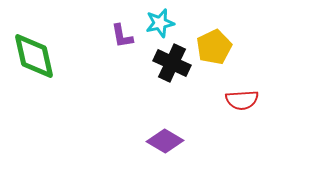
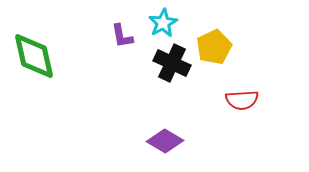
cyan star: moved 3 px right; rotated 16 degrees counterclockwise
